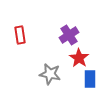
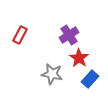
red rectangle: rotated 36 degrees clockwise
gray star: moved 2 px right
blue rectangle: rotated 42 degrees clockwise
